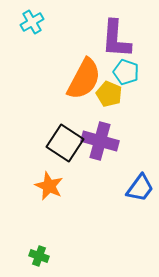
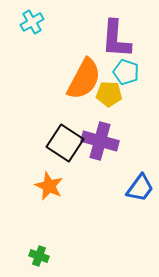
yellow pentagon: rotated 20 degrees counterclockwise
